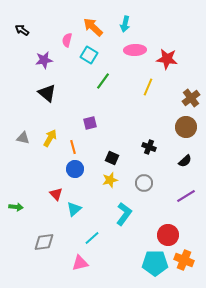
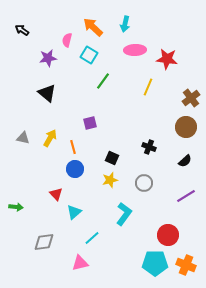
purple star: moved 4 px right, 2 px up
cyan triangle: moved 3 px down
orange cross: moved 2 px right, 5 px down
